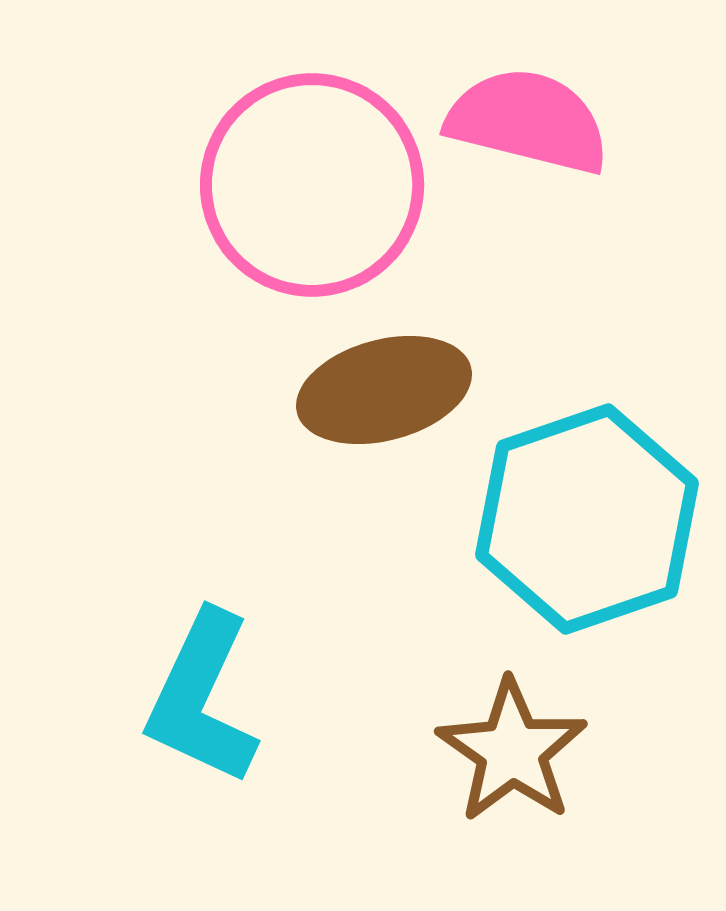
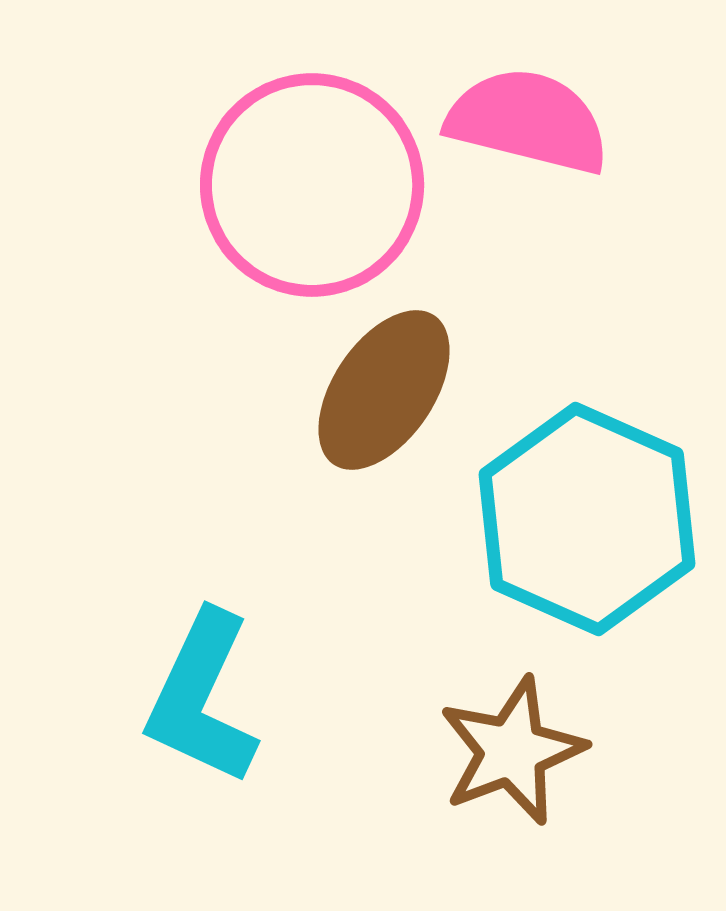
brown ellipse: rotated 41 degrees counterclockwise
cyan hexagon: rotated 17 degrees counterclockwise
brown star: rotated 16 degrees clockwise
